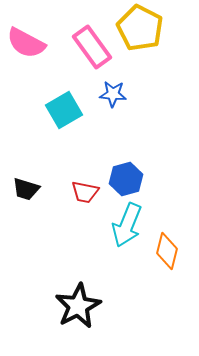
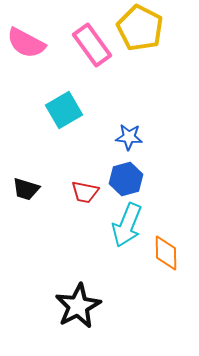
pink rectangle: moved 2 px up
blue star: moved 16 px right, 43 px down
orange diamond: moved 1 px left, 2 px down; rotated 15 degrees counterclockwise
